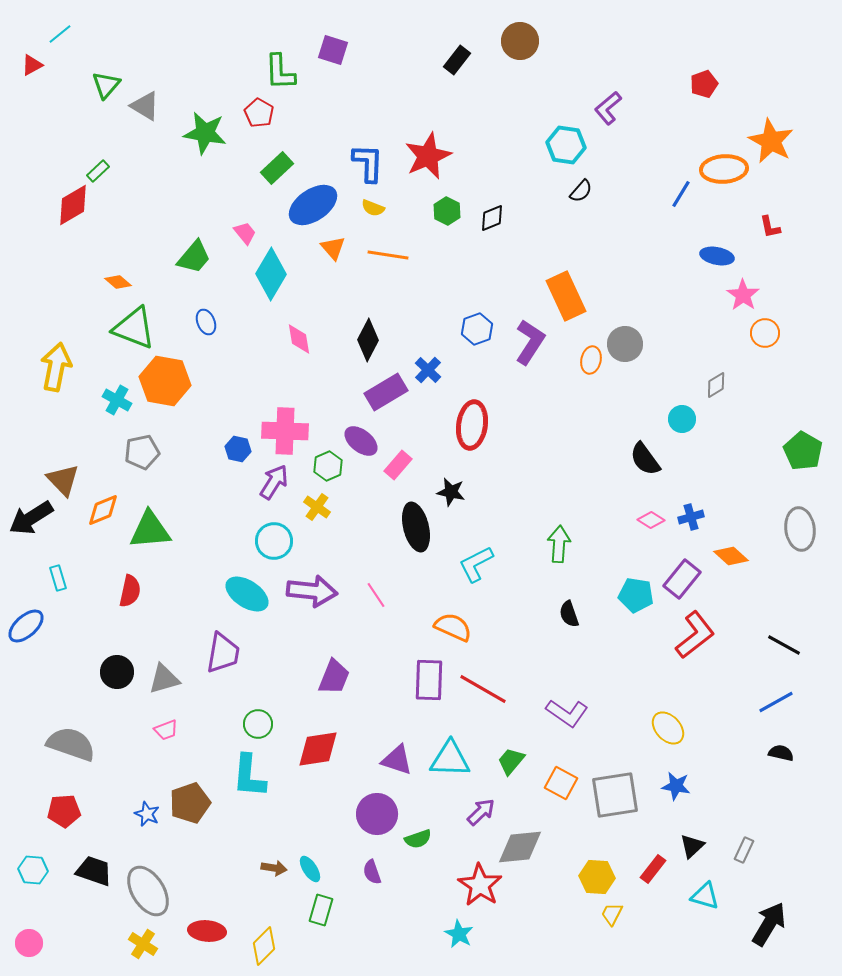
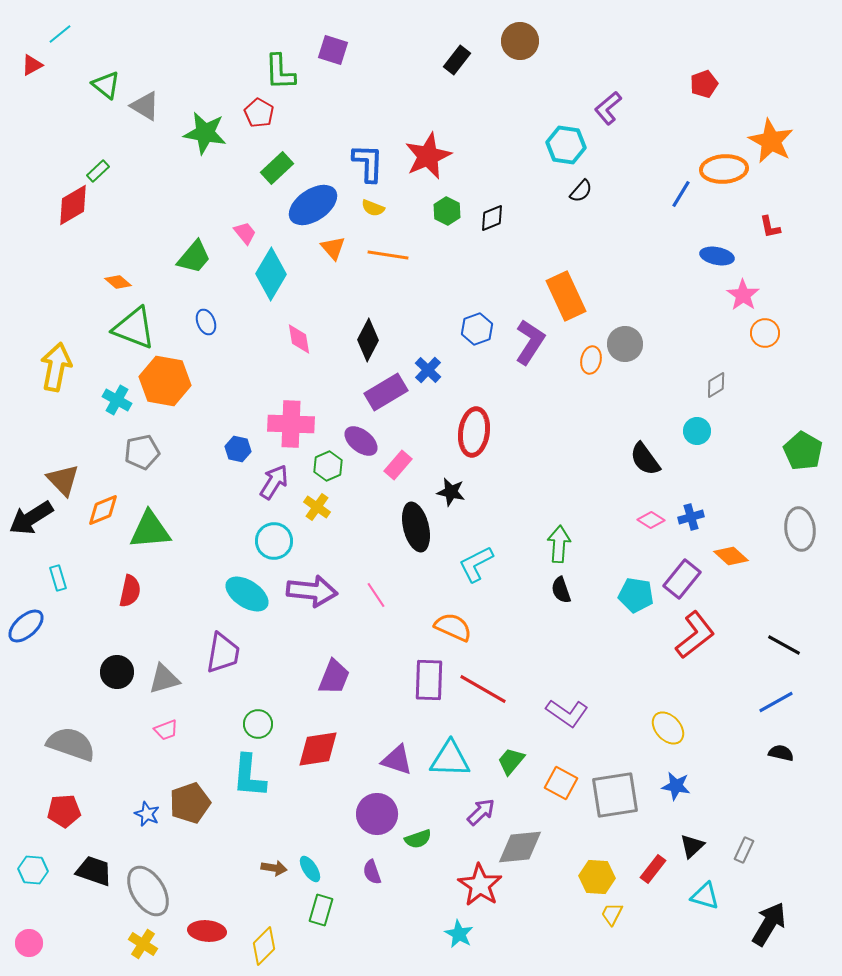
green triangle at (106, 85): rotated 32 degrees counterclockwise
cyan circle at (682, 419): moved 15 px right, 12 px down
red ellipse at (472, 425): moved 2 px right, 7 px down
pink cross at (285, 431): moved 6 px right, 7 px up
black semicircle at (569, 614): moved 8 px left, 24 px up
